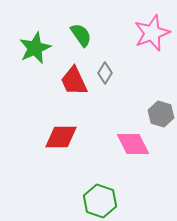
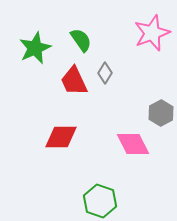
green semicircle: moved 5 px down
gray hexagon: moved 1 px up; rotated 15 degrees clockwise
